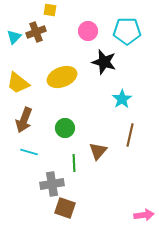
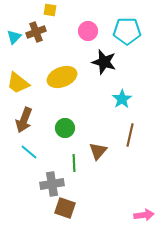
cyan line: rotated 24 degrees clockwise
